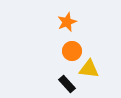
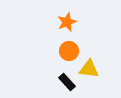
orange circle: moved 3 px left
black rectangle: moved 2 px up
